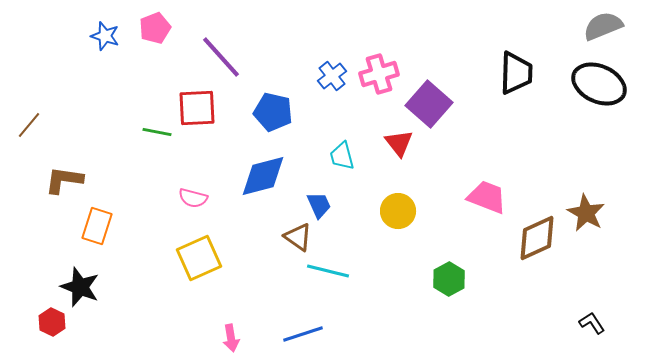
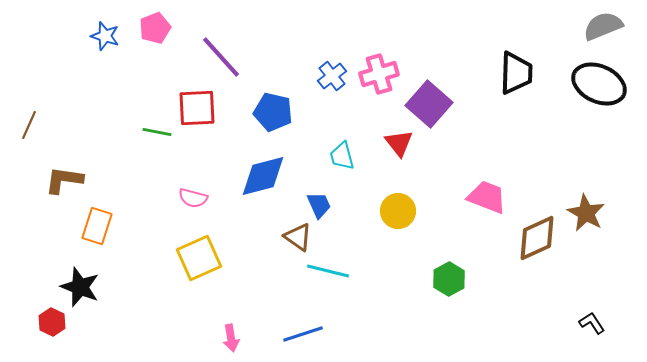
brown line: rotated 16 degrees counterclockwise
